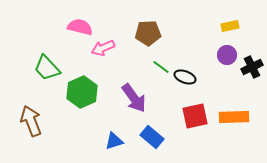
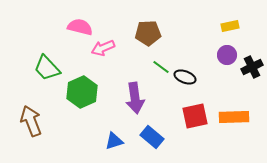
purple arrow: moved 1 px right; rotated 28 degrees clockwise
